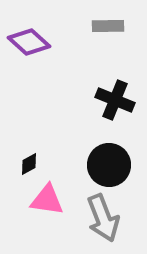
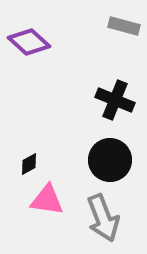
gray rectangle: moved 16 px right; rotated 16 degrees clockwise
black circle: moved 1 px right, 5 px up
